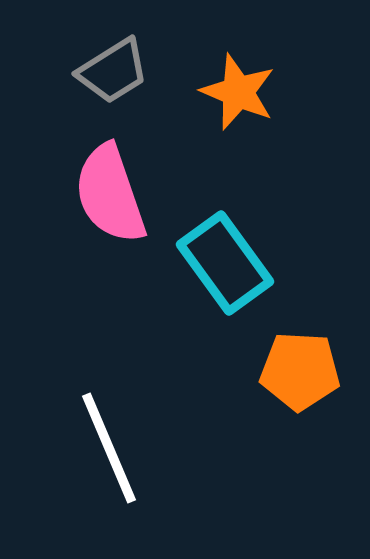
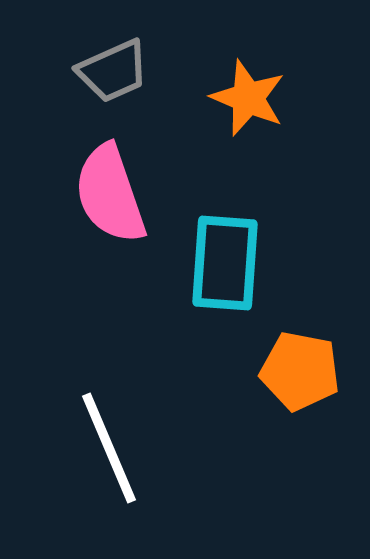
gray trapezoid: rotated 8 degrees clockwise
orange star: moved 10 px right, 6 px down
cyan rectangle: rotated 40 degrees clockwise
orange pentagon: rotated 8 degrees clockwise
